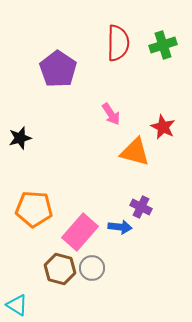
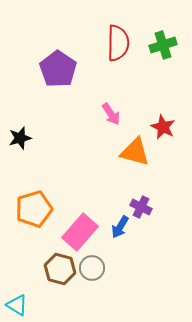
orange pentagon: rotated 21 degrees counterclockwise
blue arrow: rotated 115 degrees clockwise
